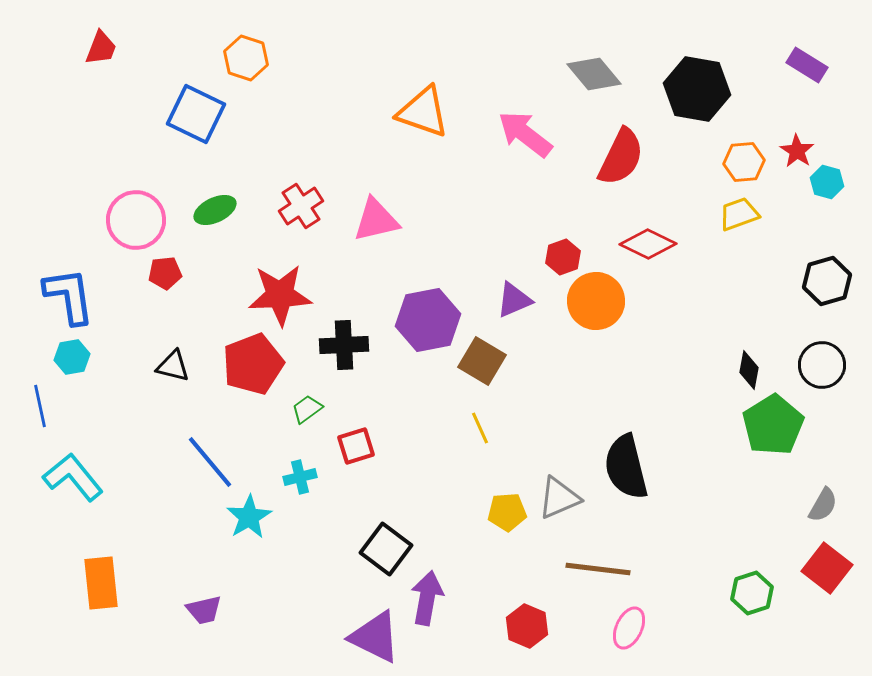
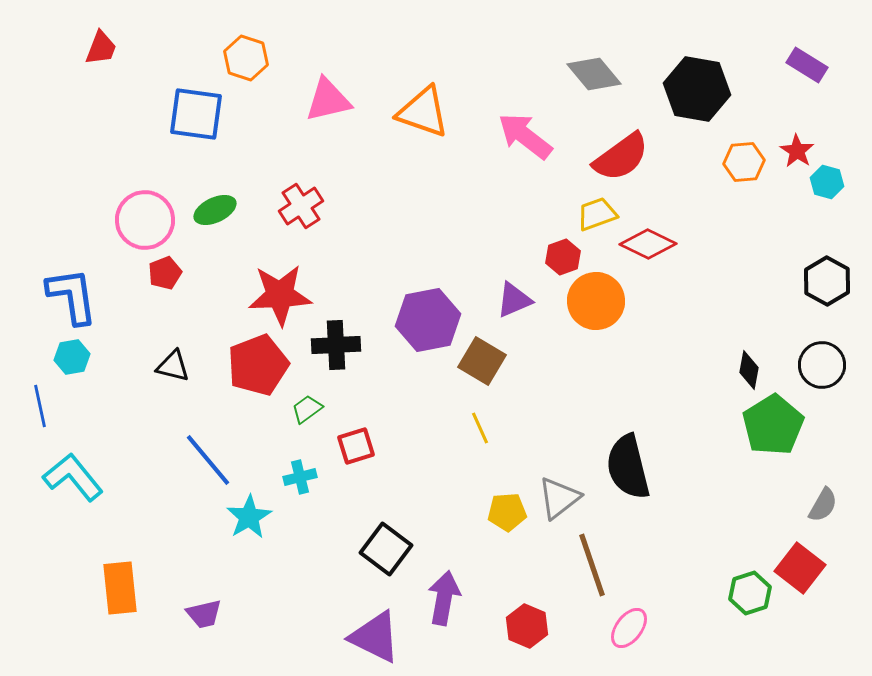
blue square at (196, 114): rotated 18 degrees counterclockwise
pink arrow at (525, 134): moved 2 px down
red semicircle at (621, 157): rotated 28 degrees clockwise
yellow trapezoid at (739, 214): moved 142 px left
pink circle at (136, 220): moved 9 px right
pink triangle at (376, 220): moved 48 px left, 120 px up
red pentagon at (165, 273): rotated 16 degrees counterclockwise
black hexagon at (827, 281): rotated 15 degrees counterclockwise
blue L-shape at (69, 296): moved 3 px right
black cross at (344, 345): moved 8 px left
red pentagon at (253, 364): moved 5 px right, 1 px down
blue line at (210, 462): moved 2 px left, 2 px up
black semicircle at (626, 467): moved 2 px right
gray triangle at (559, 498): rotated 15 degrees counterclockwise
red square at (827, 568): moved 27 px left
brown line at (598, 569): moved 6 px left, 4 px up; rotated 64 degrees clockwise
orange rectangle at (101, 583): moved 19 px right, 5 px down
green hexagon at (752, 593): moved 2 px left
purple arrow at (427, 598): moved 17 px right
purple trapezoid at (204, 610): moved 4 px down
pink ellipse at (629, 628): rotated 12 degrees clockwise
